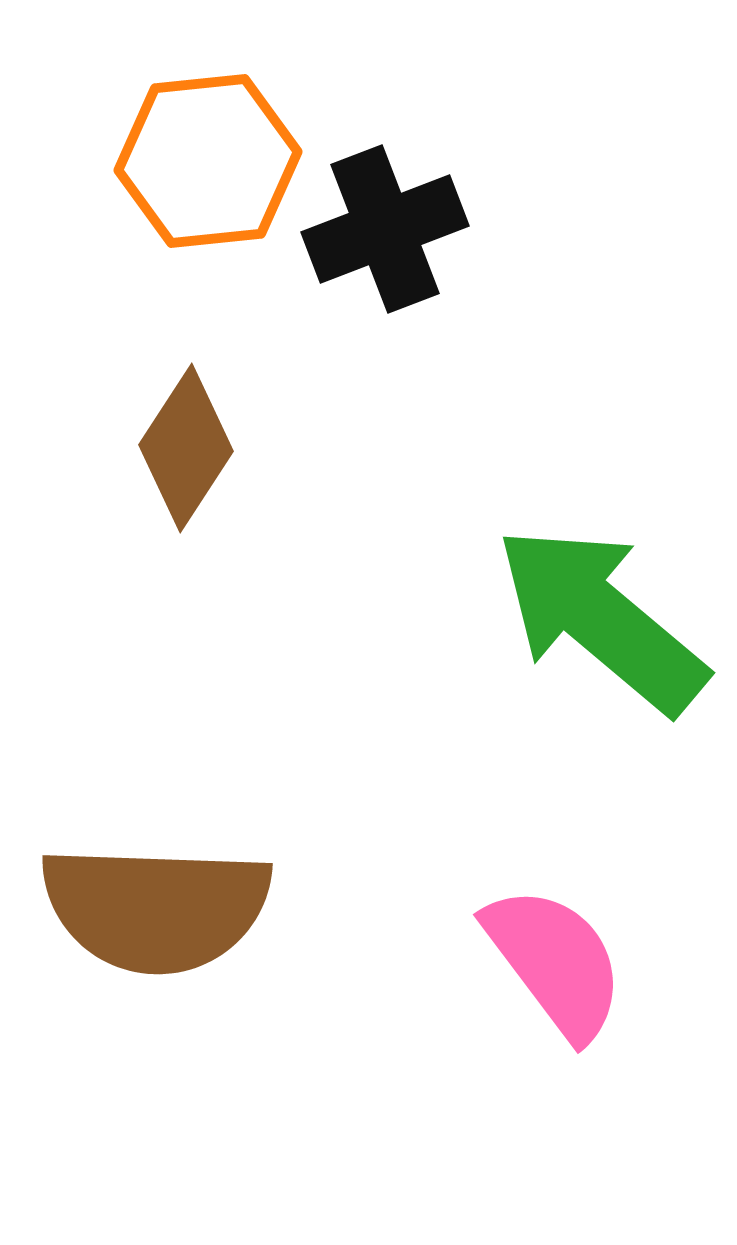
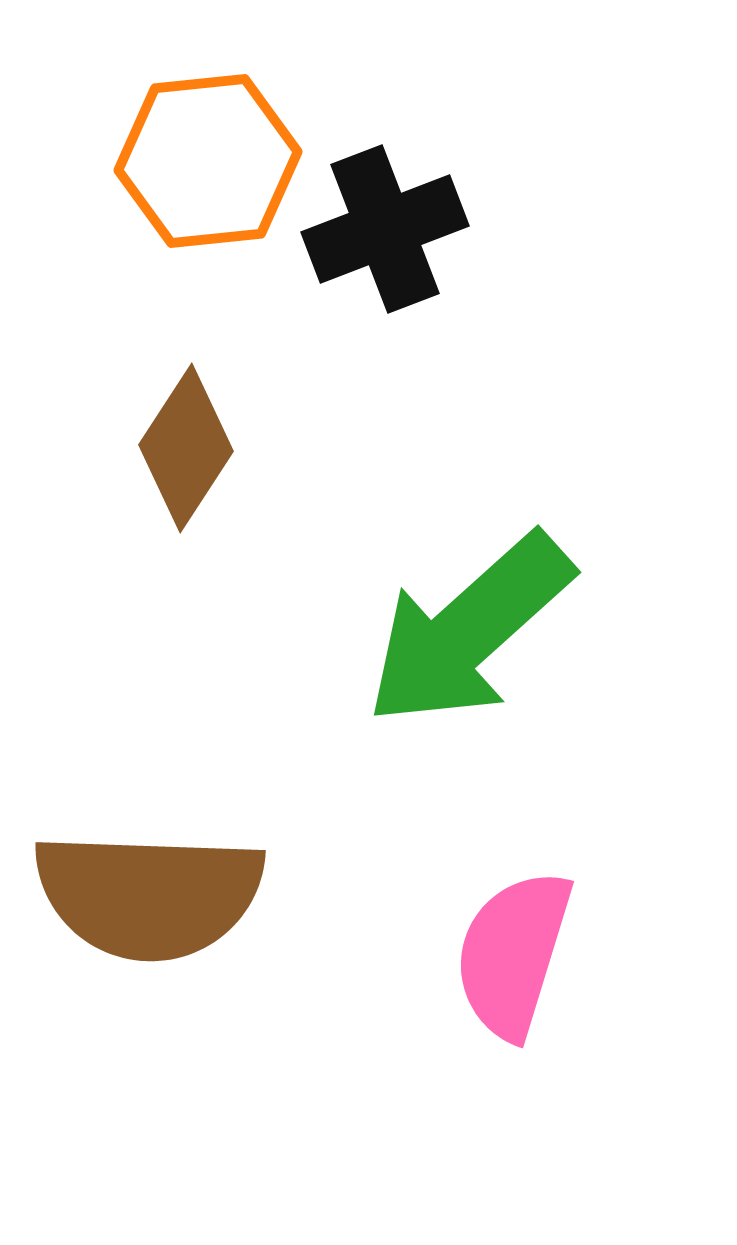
green arrow: moved 132 px left, 11 px down; rotated 82 degrees counterclockwise
brown semicircle: moved 7 px left, 13 px up
pink semicircle: moved 42 px left, 8 px up; rotated 126 degrees counterclockwise
